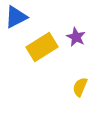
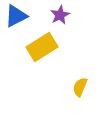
blue triangle: moved 1 px up
purple star: moved 16 px left, 22 px up; rotated 18 degrees clockwise
